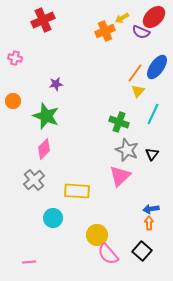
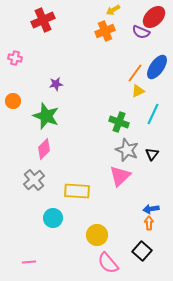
yellow arrow: moved 9 px left, 8 px up
yellow triangle: rotated 24 degrees clockwise
pink semicircle: moved 9 px down
